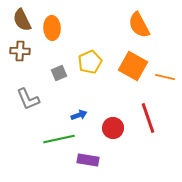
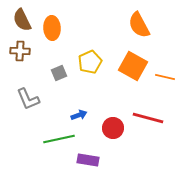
red line: rotated 56 degrees counterclockwise
